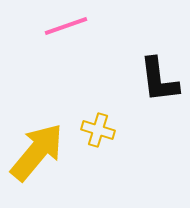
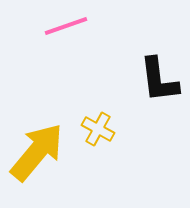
yellow cross: moved 1 px up; rotated 12 degrees clockwise
